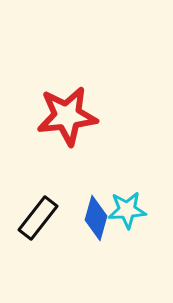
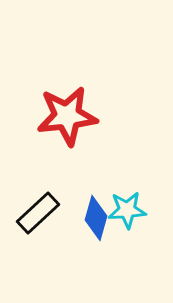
black rectangle: moved 5 px up; rotated 9 degrees clockwise
